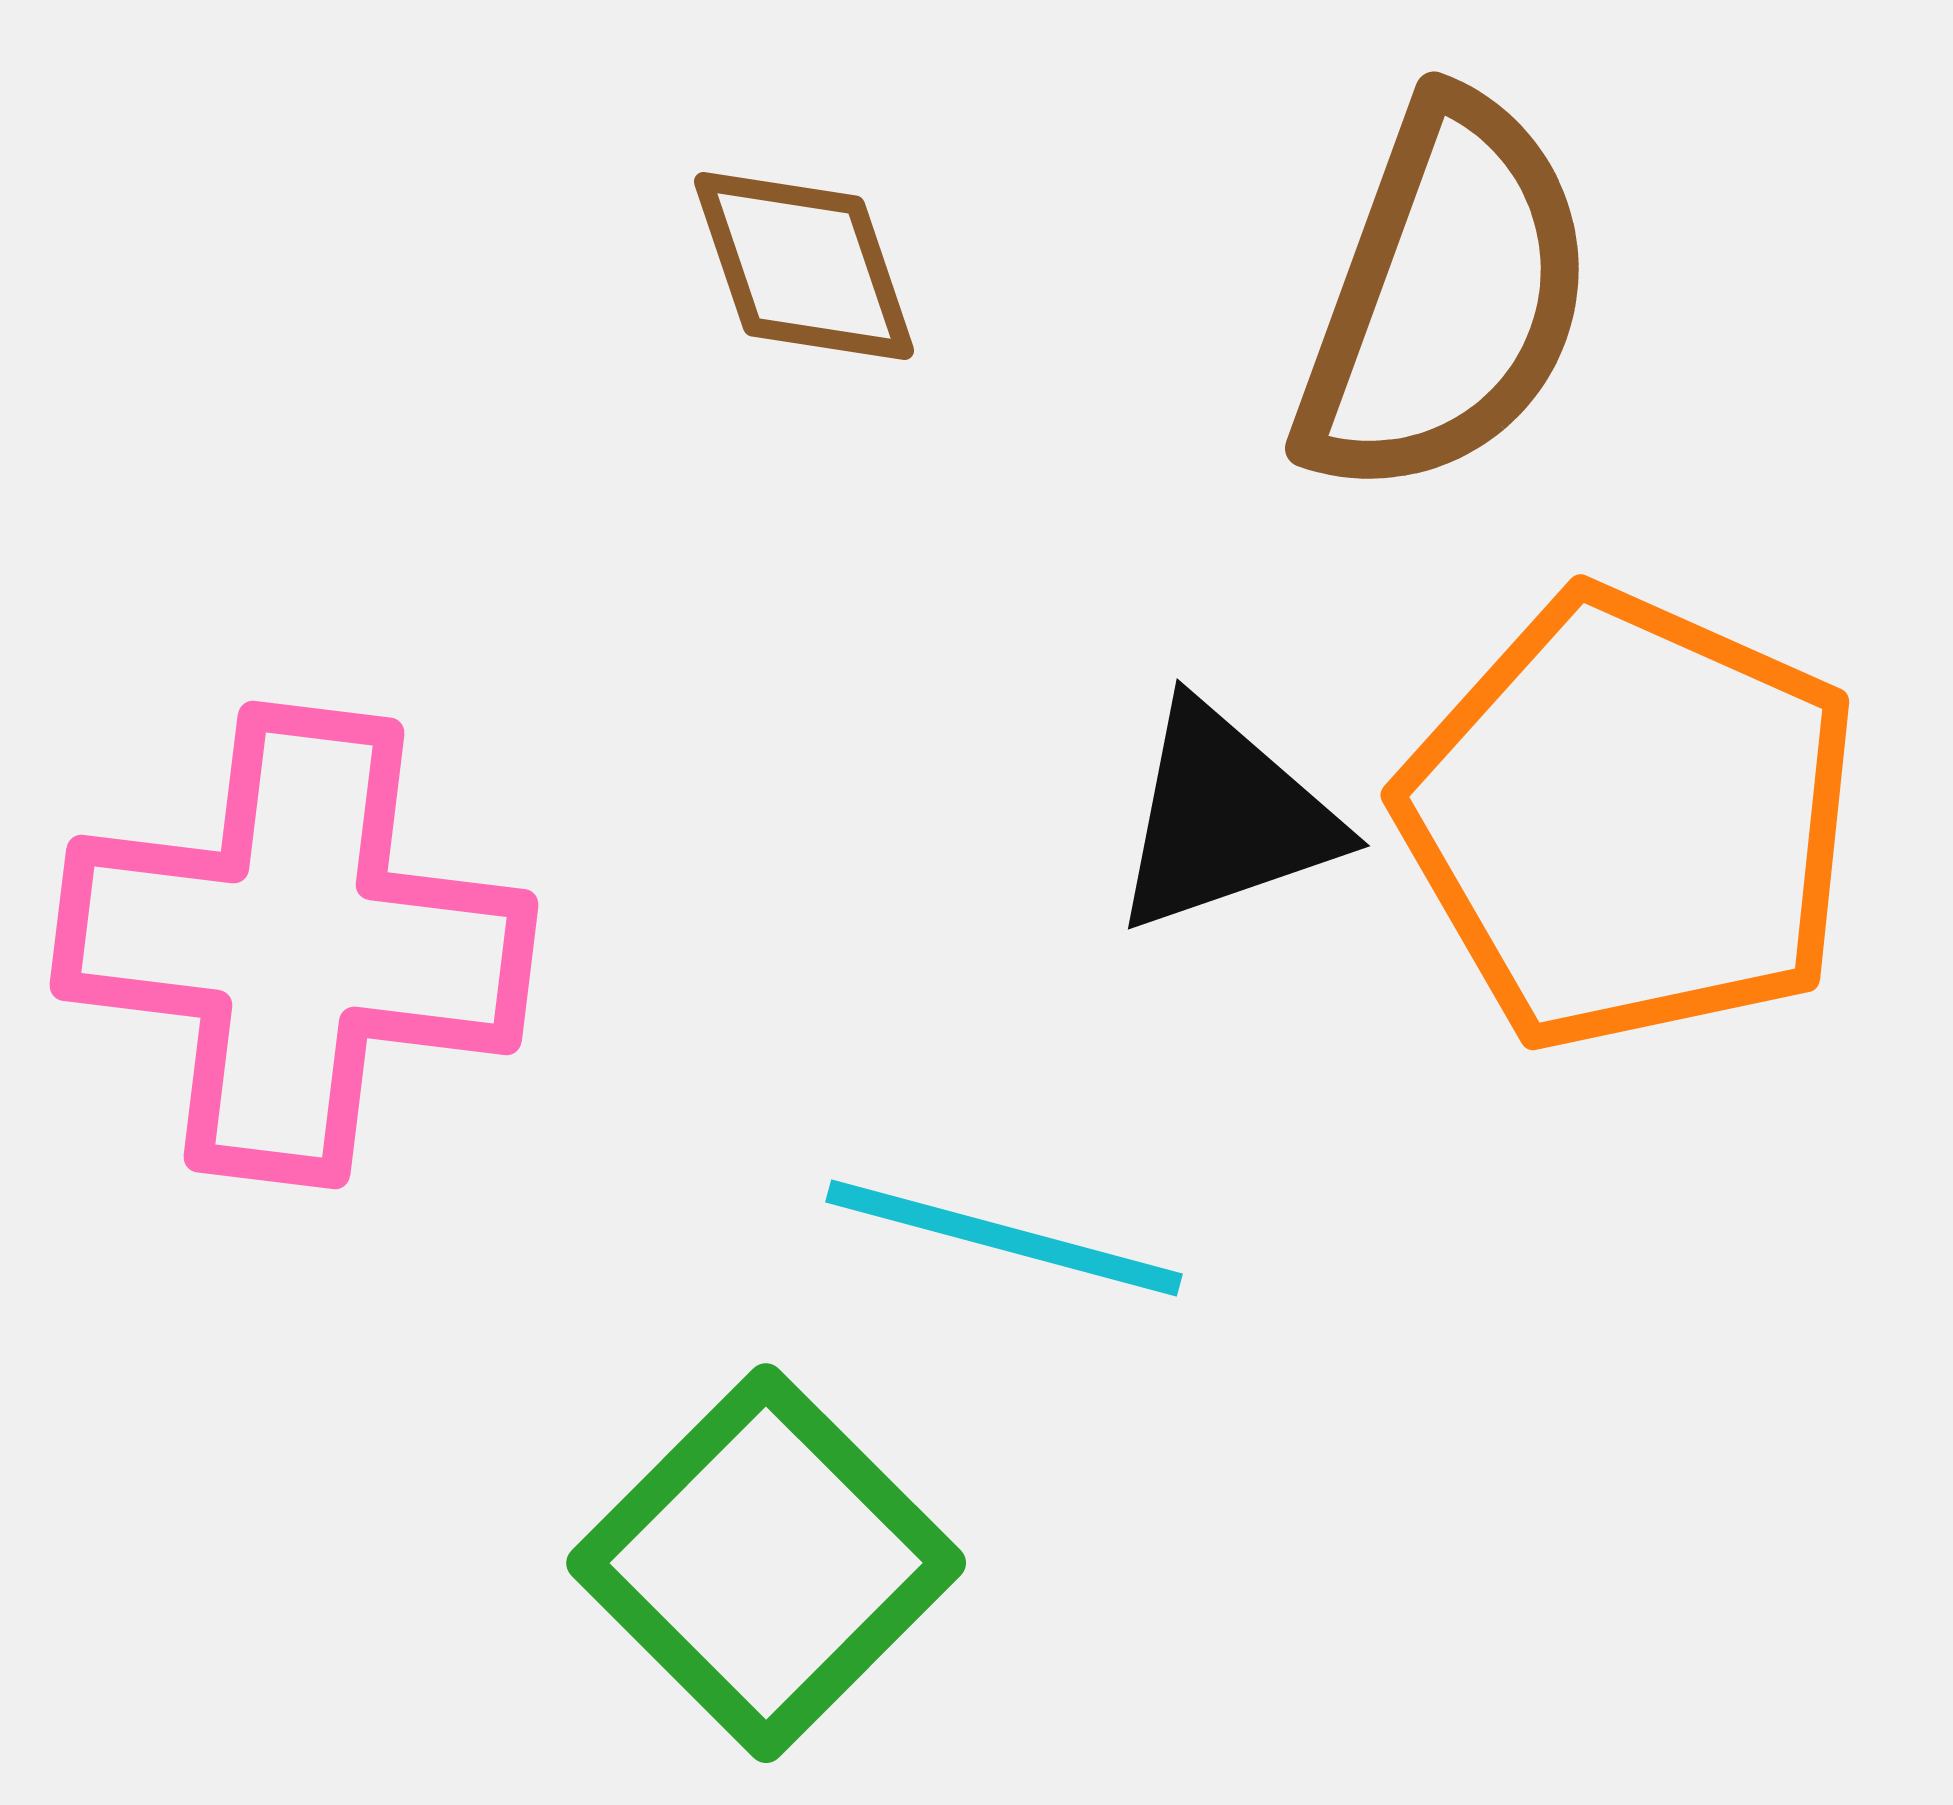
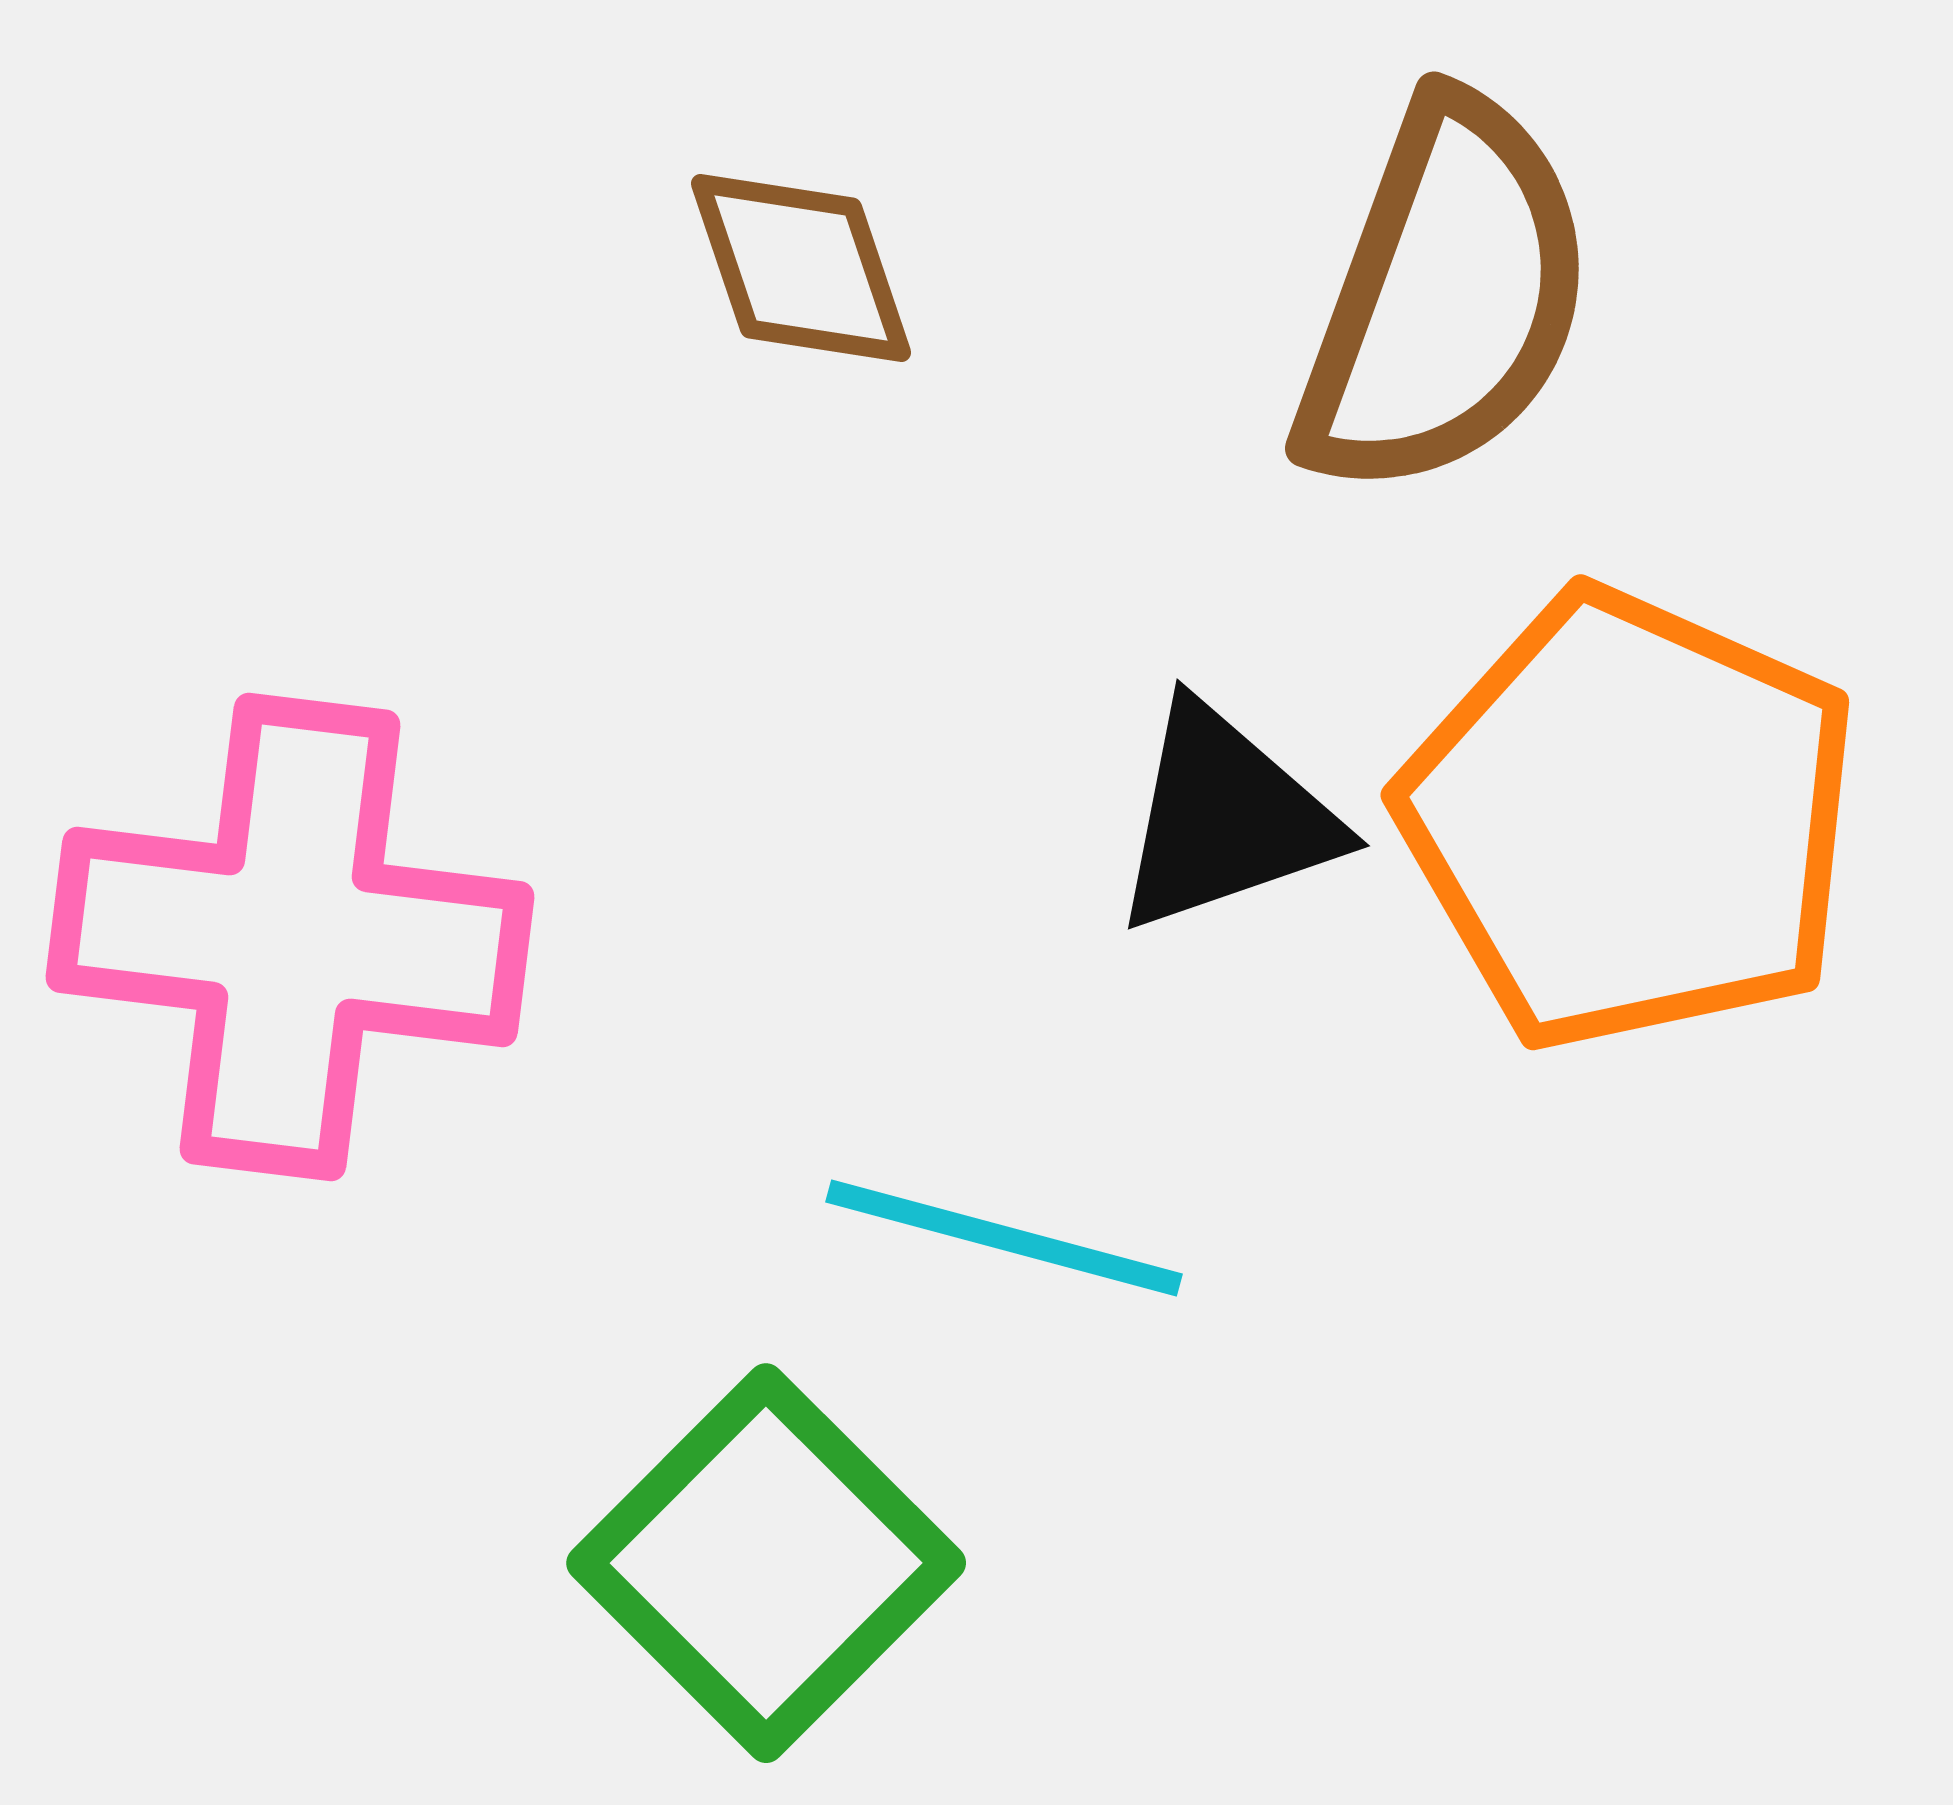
brown diamond: moved 3 px left, 2 px down
pink cross: moved 4 px left, 8 px up
